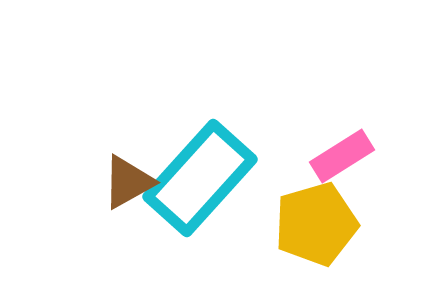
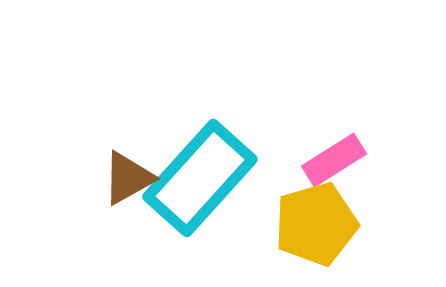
pink rectangle: moved 8 px left, 4 px down
brown triangle: moved 4 px up
